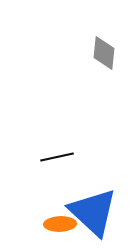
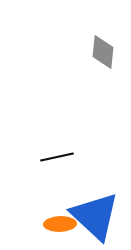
gray diamond: moved 1 px left, 1 px up
blue triangle: moved 2 px right, 4 px down
